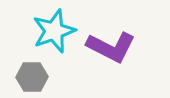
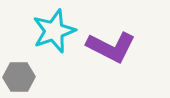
gray hexagon: moved 13 px left
